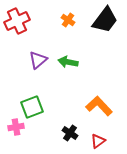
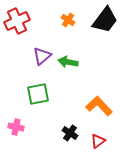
purple triangle: moved 4 px right, 4 px up
green square: moved 6 px right, 13 px up; rotated 10 degrees clockwise
pink cross: rotated 21 degrees clockwise
